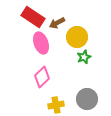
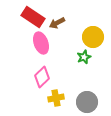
yellow circle: moved 16 px right
gray circle: moved 3 px down
yellow cross: moved 7 px up
